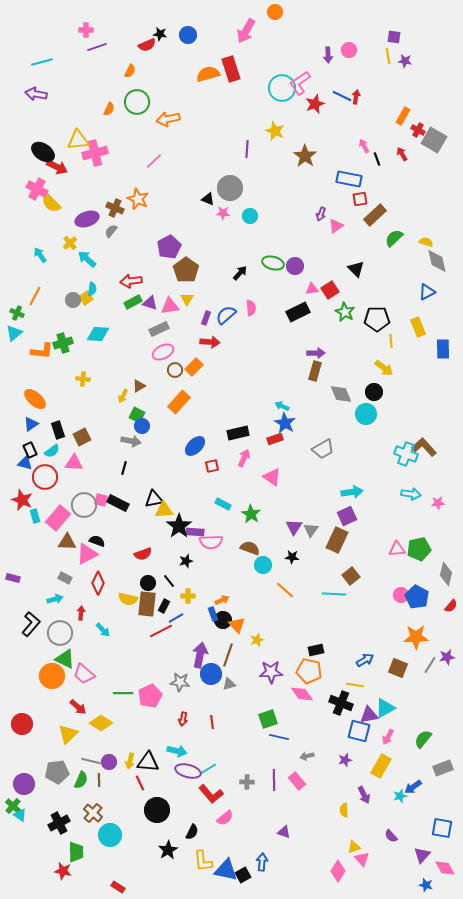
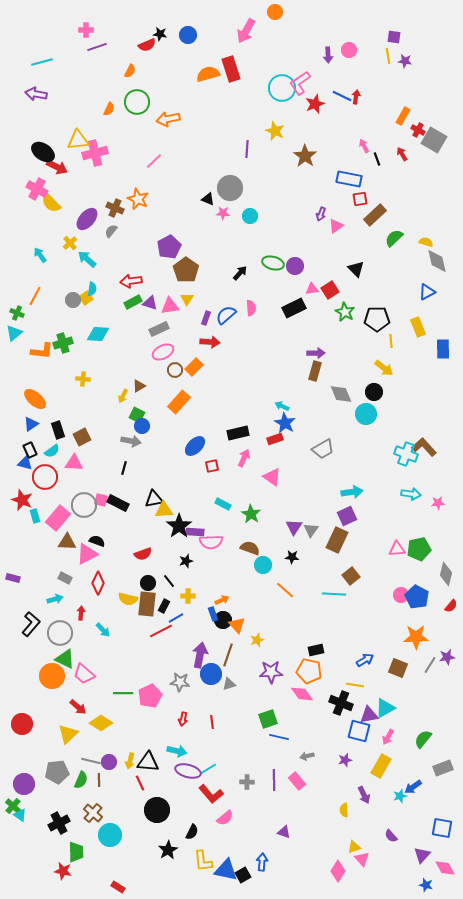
purple ellipse at (87, 219): rotated 30 degrees counterclockwise
black rectangle at (298, 312): moved 4 px left, 4 px up
